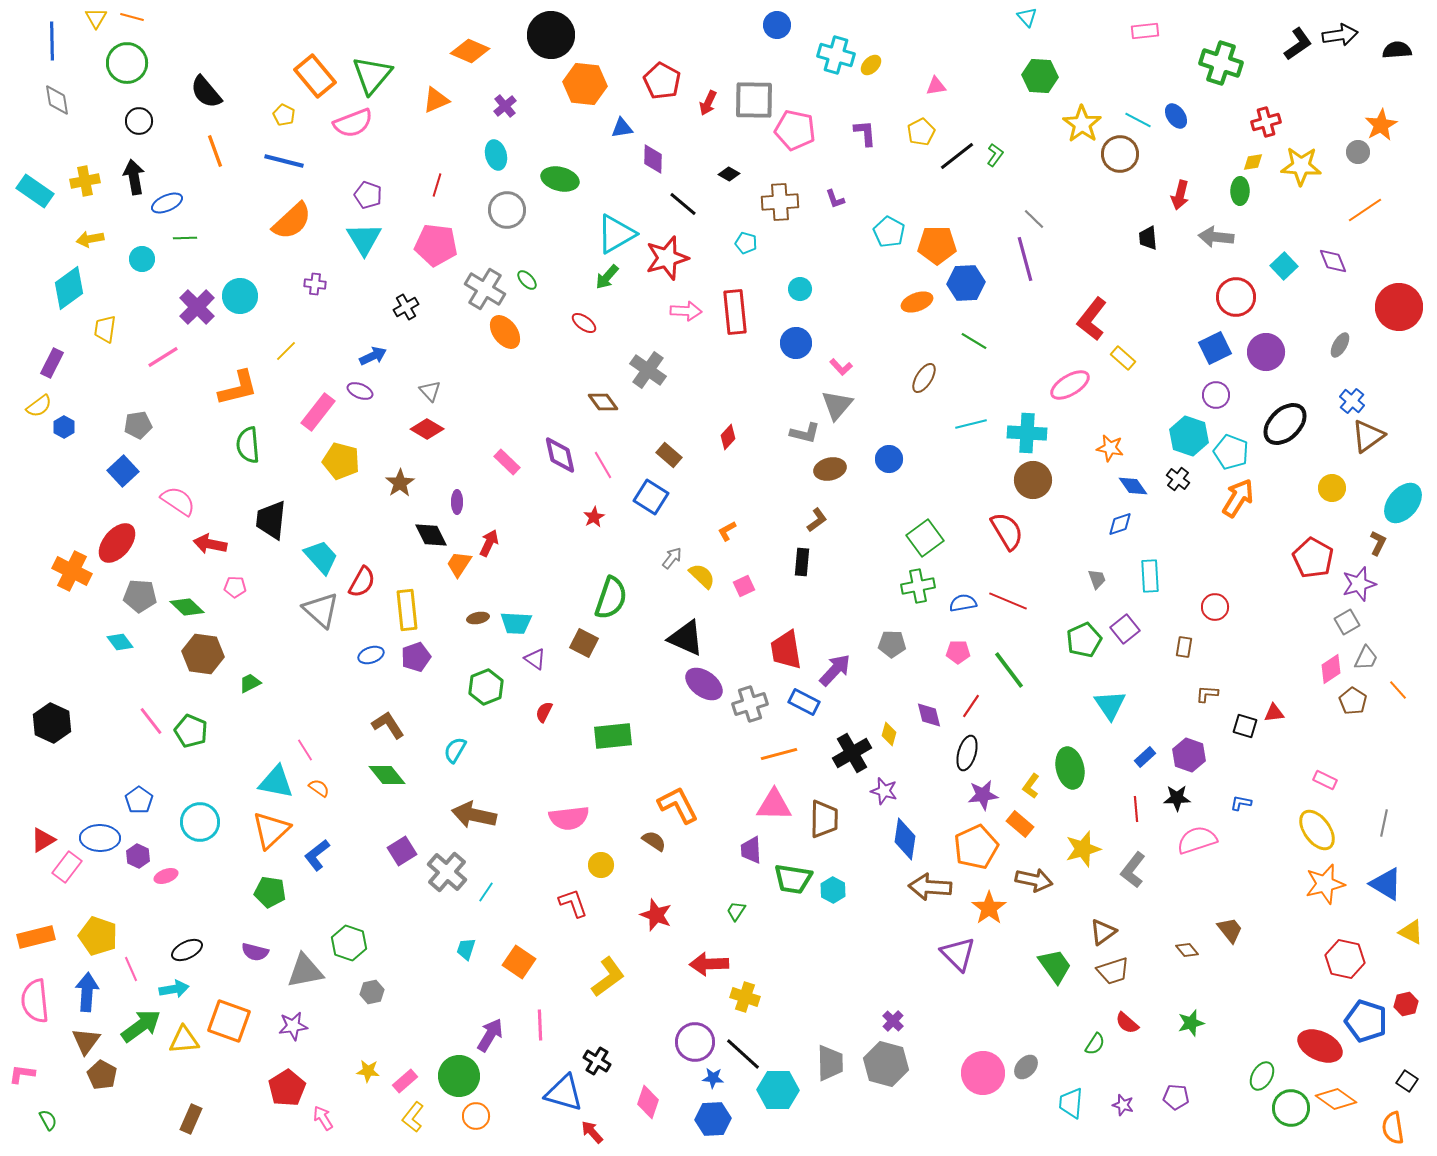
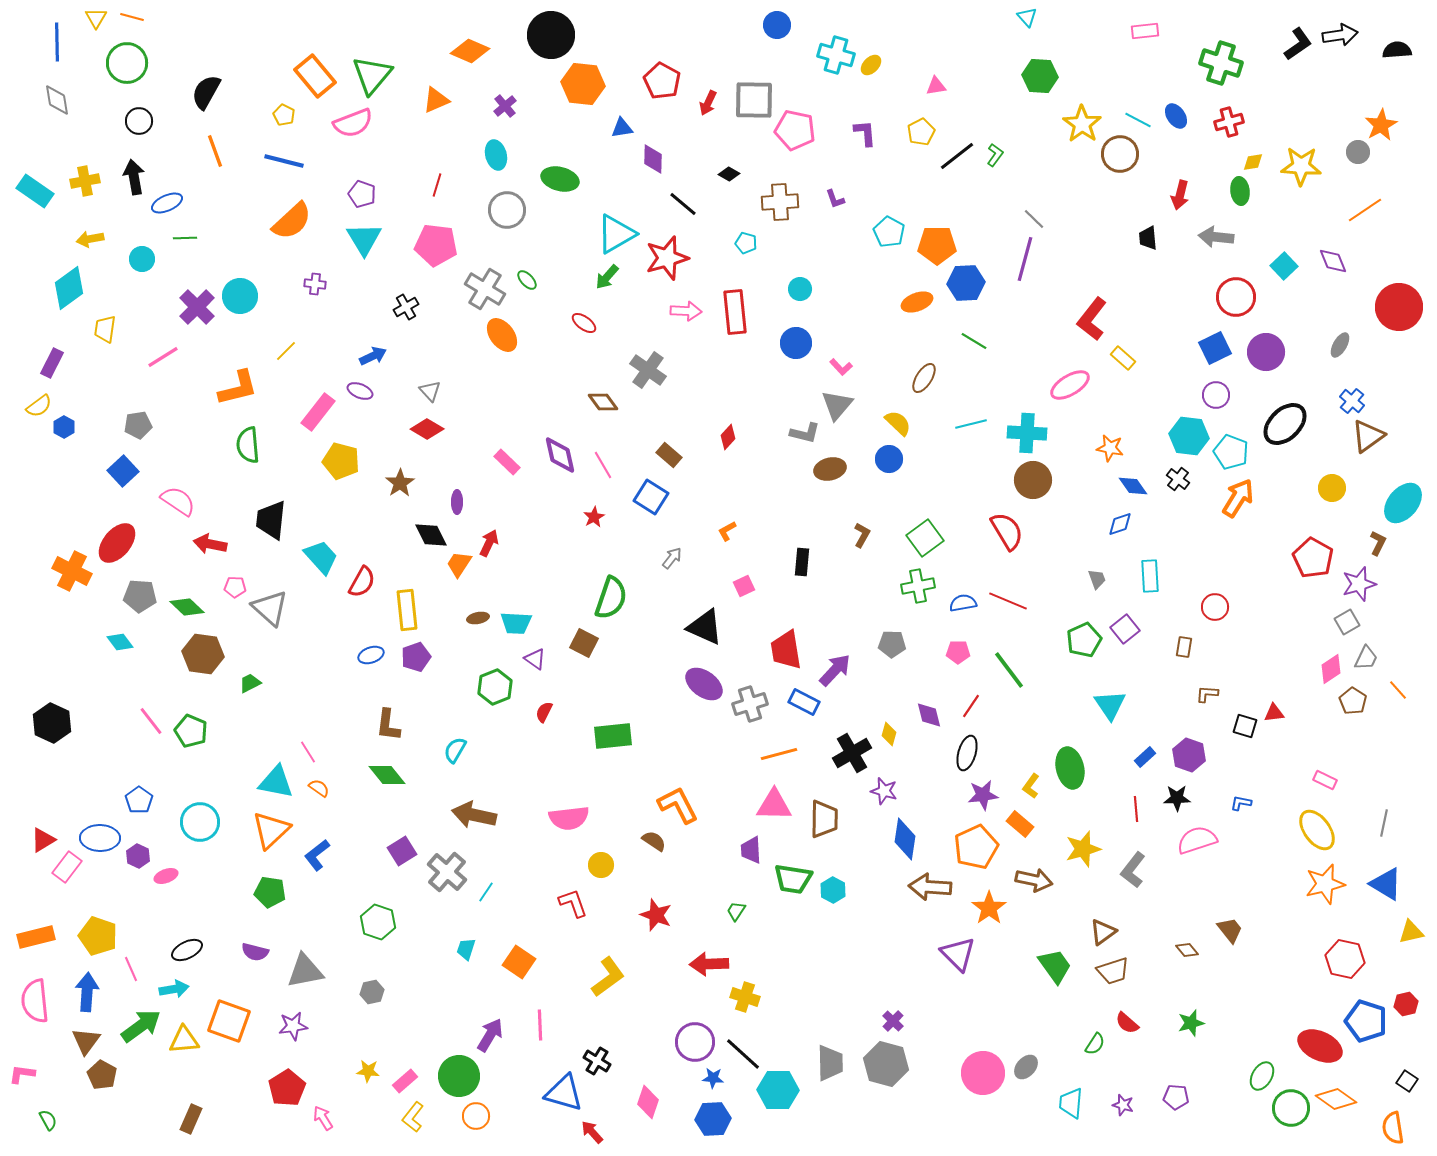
blue line at (52, 41): moved 5 px right, 1 px down
orange hexagon at (585, 84): moved 2 px left
black semicircle at (206, 92): rotated 69 degrees clockwise
red cross at (1266, 122): moved 37 px left
green ellipse at (1240, 191): rotated 8 degrees counterclockwise
purple pentagon at (368, 195): moved 6 px left, 1 px up
purple line at (1025, 259): rotated 30 degrees clockwise
orange ellipse at (505, 332): moved 3 px left, 3 px down
cyan hexagon at (1189, 436): rotated 12 degrees counterclockwise
brown L-shape at (817, 520): moved 45 px right, 15 px down; rotated 25 degrees counterclockwise
yellow semicircle at (702, 576): moved 196 px right, 153 px up
gray triangle at (321, 610): moved 51 px left, 2 px up
black triangle at (686, 638): moved 19 px right, 11 px up
green hexagon at (486, 687): moved 9 px right
brown L-shape at (388, 725): rotated 140 degrees counterclockwise
pink line at (305, 750): moved 3 px right, 2 px down
yellow triangle at (1411, 932): rotated 40 degrees counterclockwise
green hexagon at (349, 943): moved 29 px right, 21 px up
